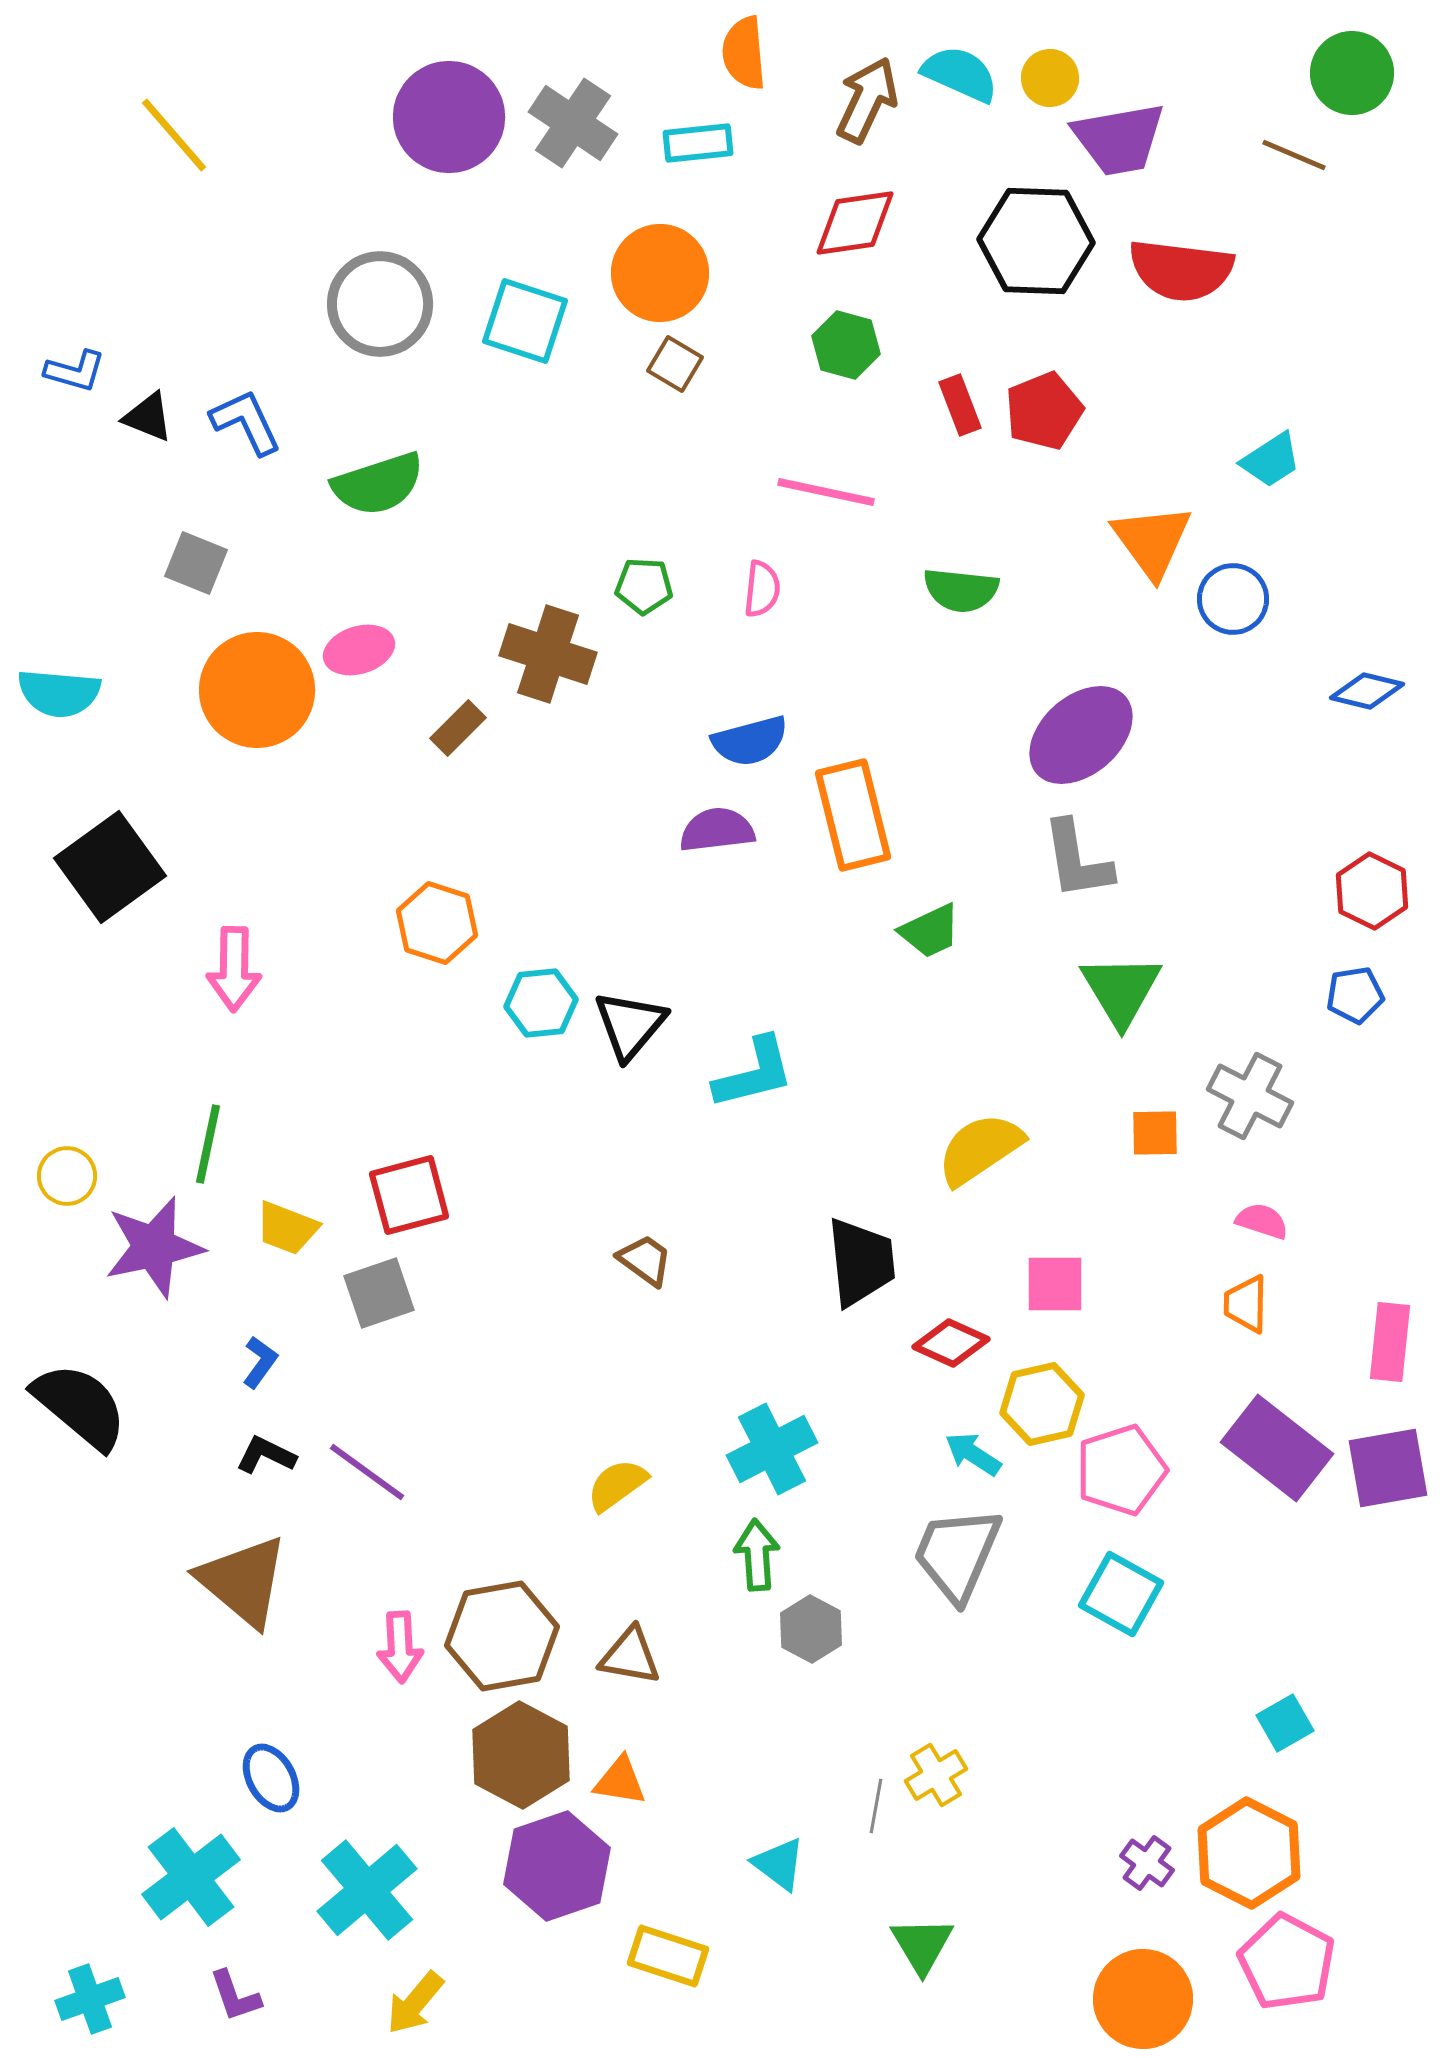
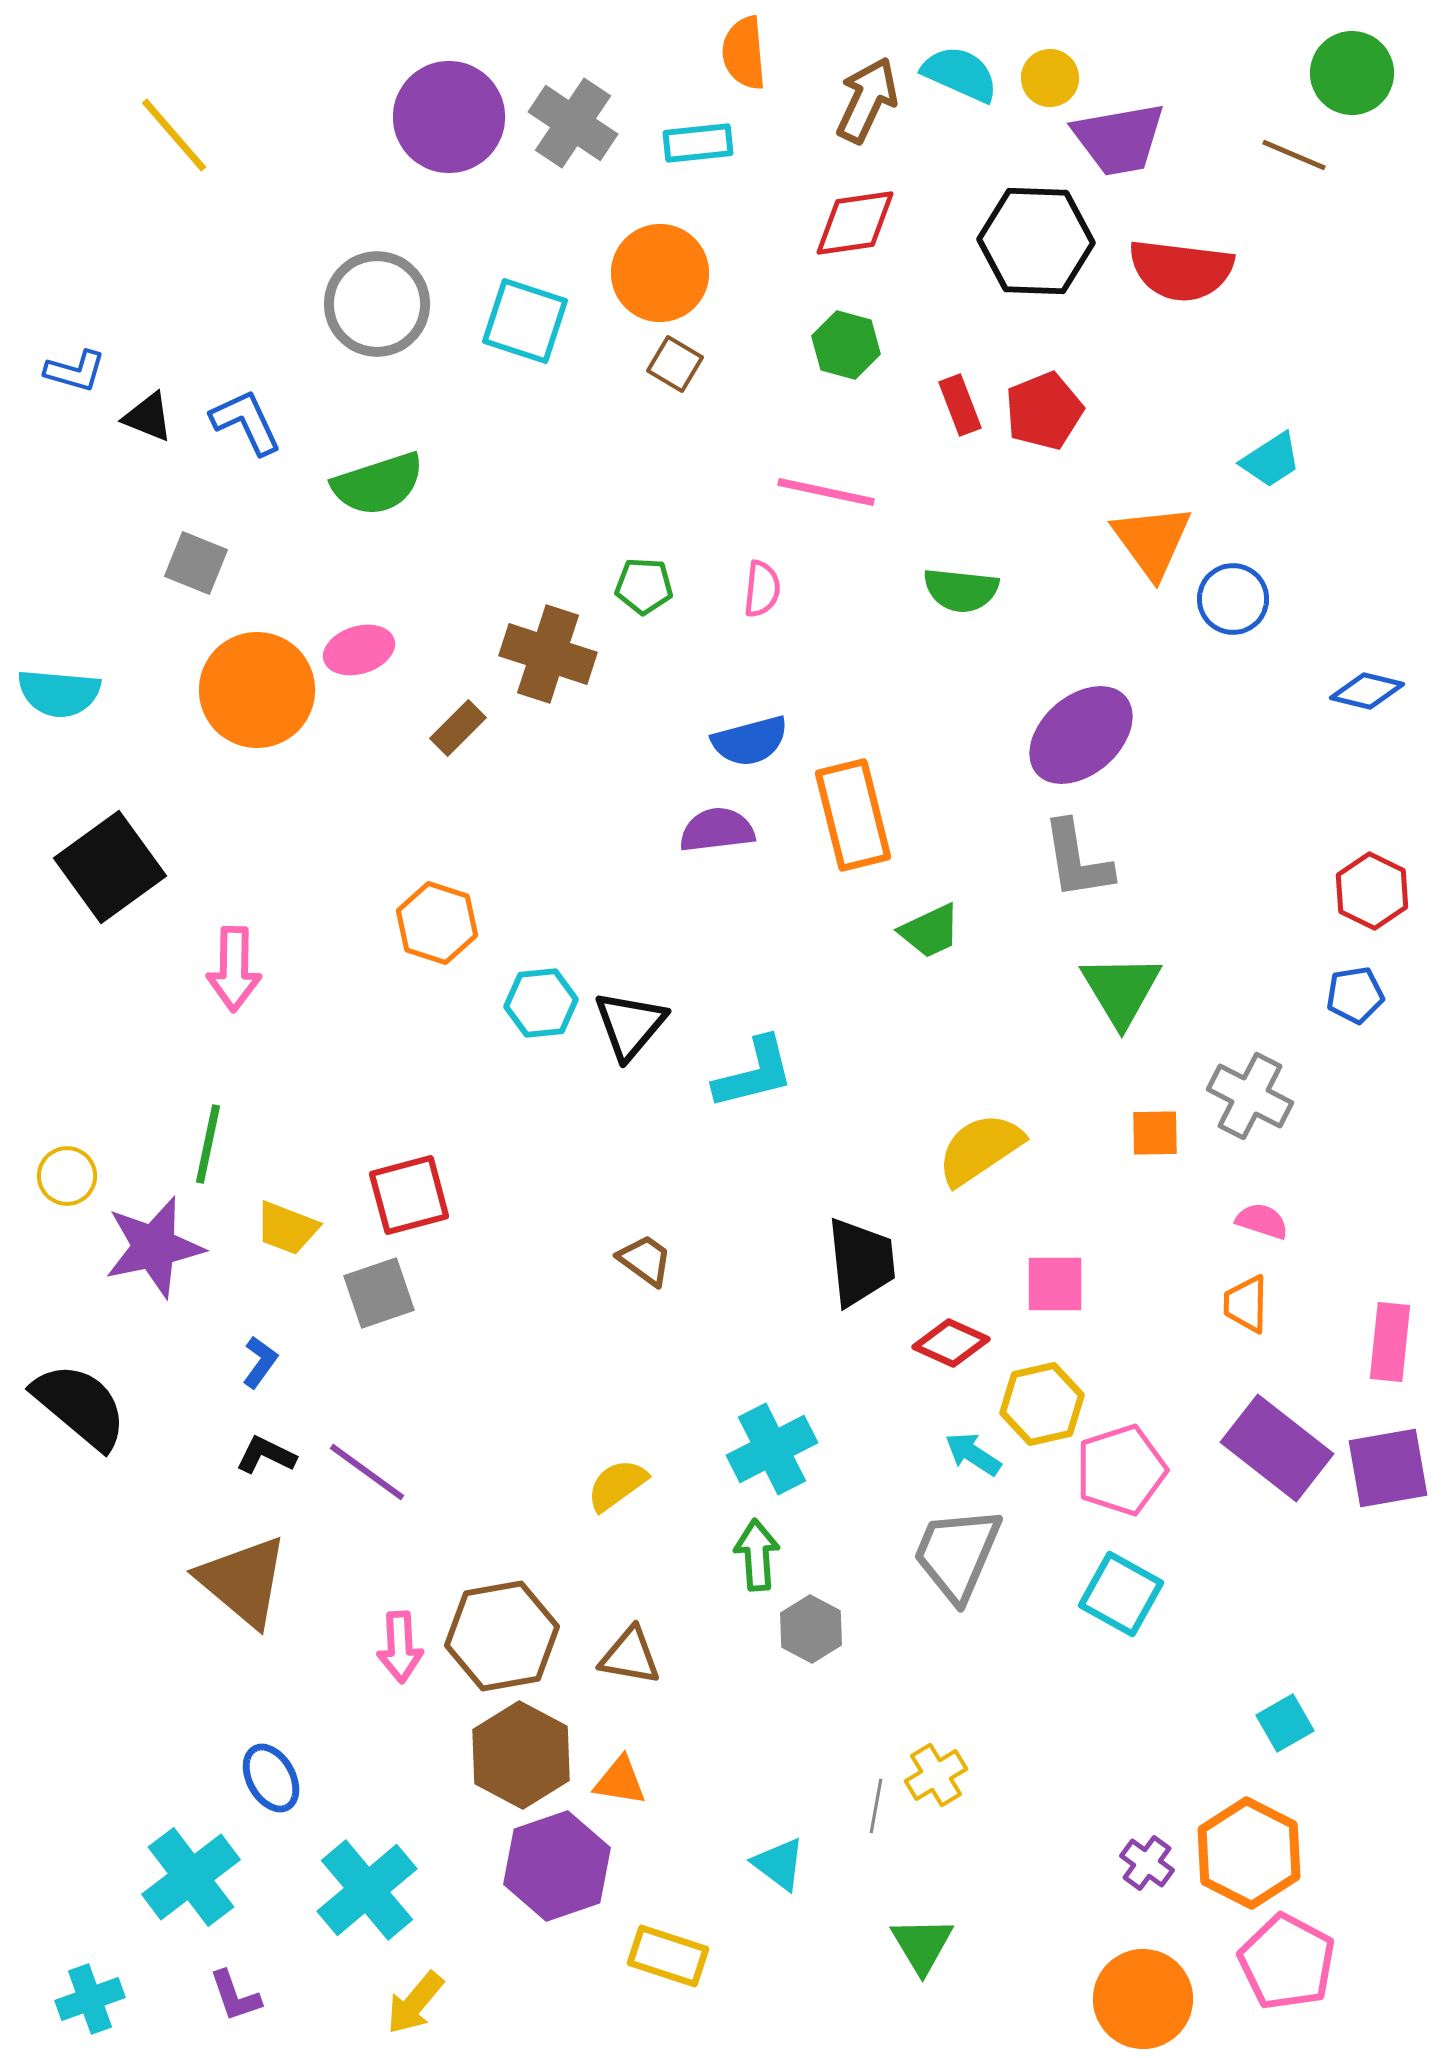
gray circle at (380, 304): moved 3 px left
